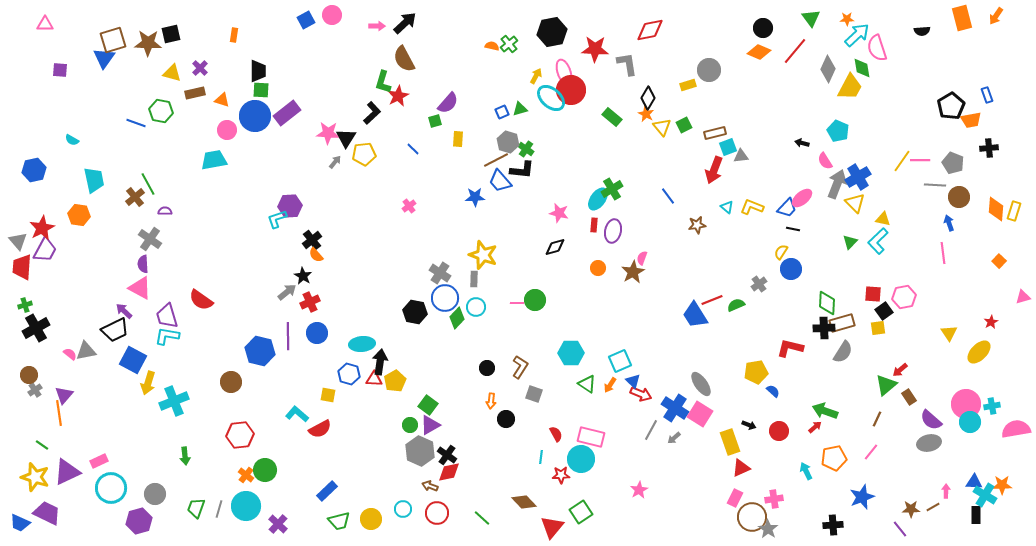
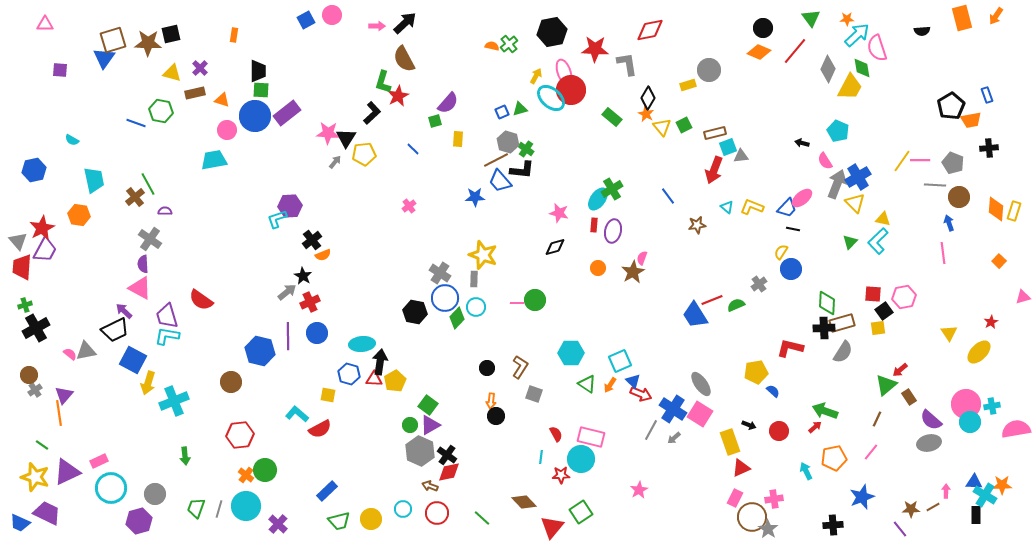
orange semicircle at (316, 255): moved 7 px right; rotated 70 degrees counterclockwise
blue cross at (675, 408): moved 2 px left, 1 px down
black circle at (506, 419): moved 10 px left, 3 px up
